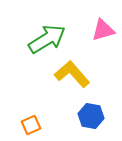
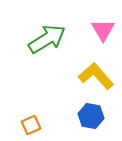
pink triangle: rotated 45 degrees counterclockwise
yellow L-shape: moved 24 px right, 2 px down
